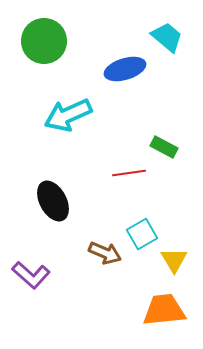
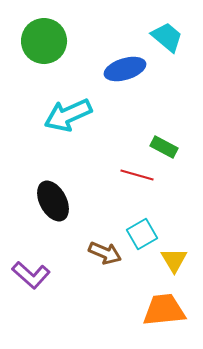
red line: moved 8 px right, 2 px down; rotated 24 degrees clockwise
